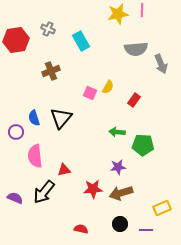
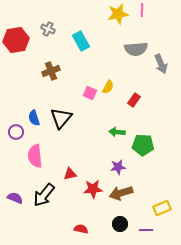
red triangle: moved 6 px right, 4 px down
black arrow: moved 3 px down
